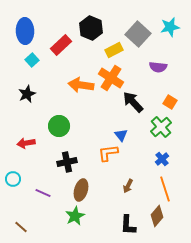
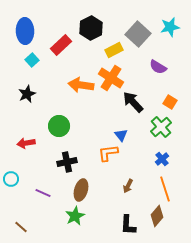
black hexagon: rotated 10 degrees clockwise
purple semicircle: rotated 24 degrees clockwise
cyan circle: moved 2 px left
